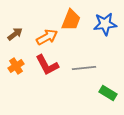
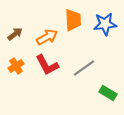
orange trapezoid: moved 2 px right; rotated 25 degrees counterclockwise
gray line: rotated 30 degrees counterclockwise
